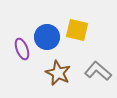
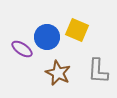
yellow square: rotated 10 degrees clockwise
purple ellipse: rotated 35 degrees counterclockwise
gray L-shape: rotated 128 degrees counterclockwise
